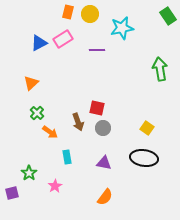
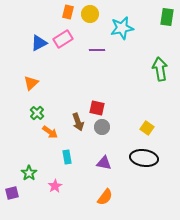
green rectangle: moved 1 px left, 1 px down; rotated 42 degrees clockwise
gray circle: moved 1 px left, 1 px up
